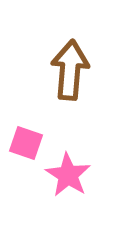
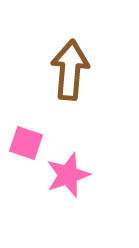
pink star: rotated 21 degrees clockwise
